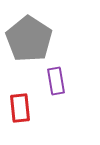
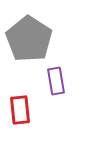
red rectangle: moved 2 px down
